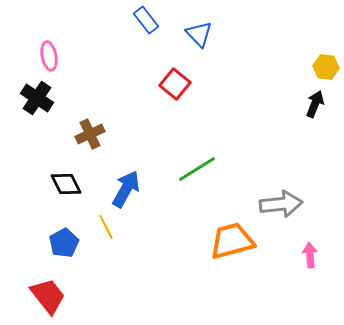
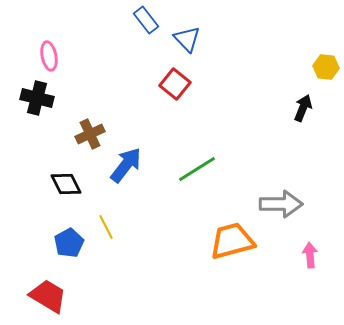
blue triangle: moved 12 px left, 5 px down
black cross: rotated 20 degrees counterclockwise
black arrow: moved 12 px left, 4 px down
blue arrow: moved 24 px up; rotated 9 degrees clockwise
gray arrow: rotated 6 degrees clockwise
blue pentagon: moved 5 px right
red trapezoid: rotated 21 degrees counterclockwise
